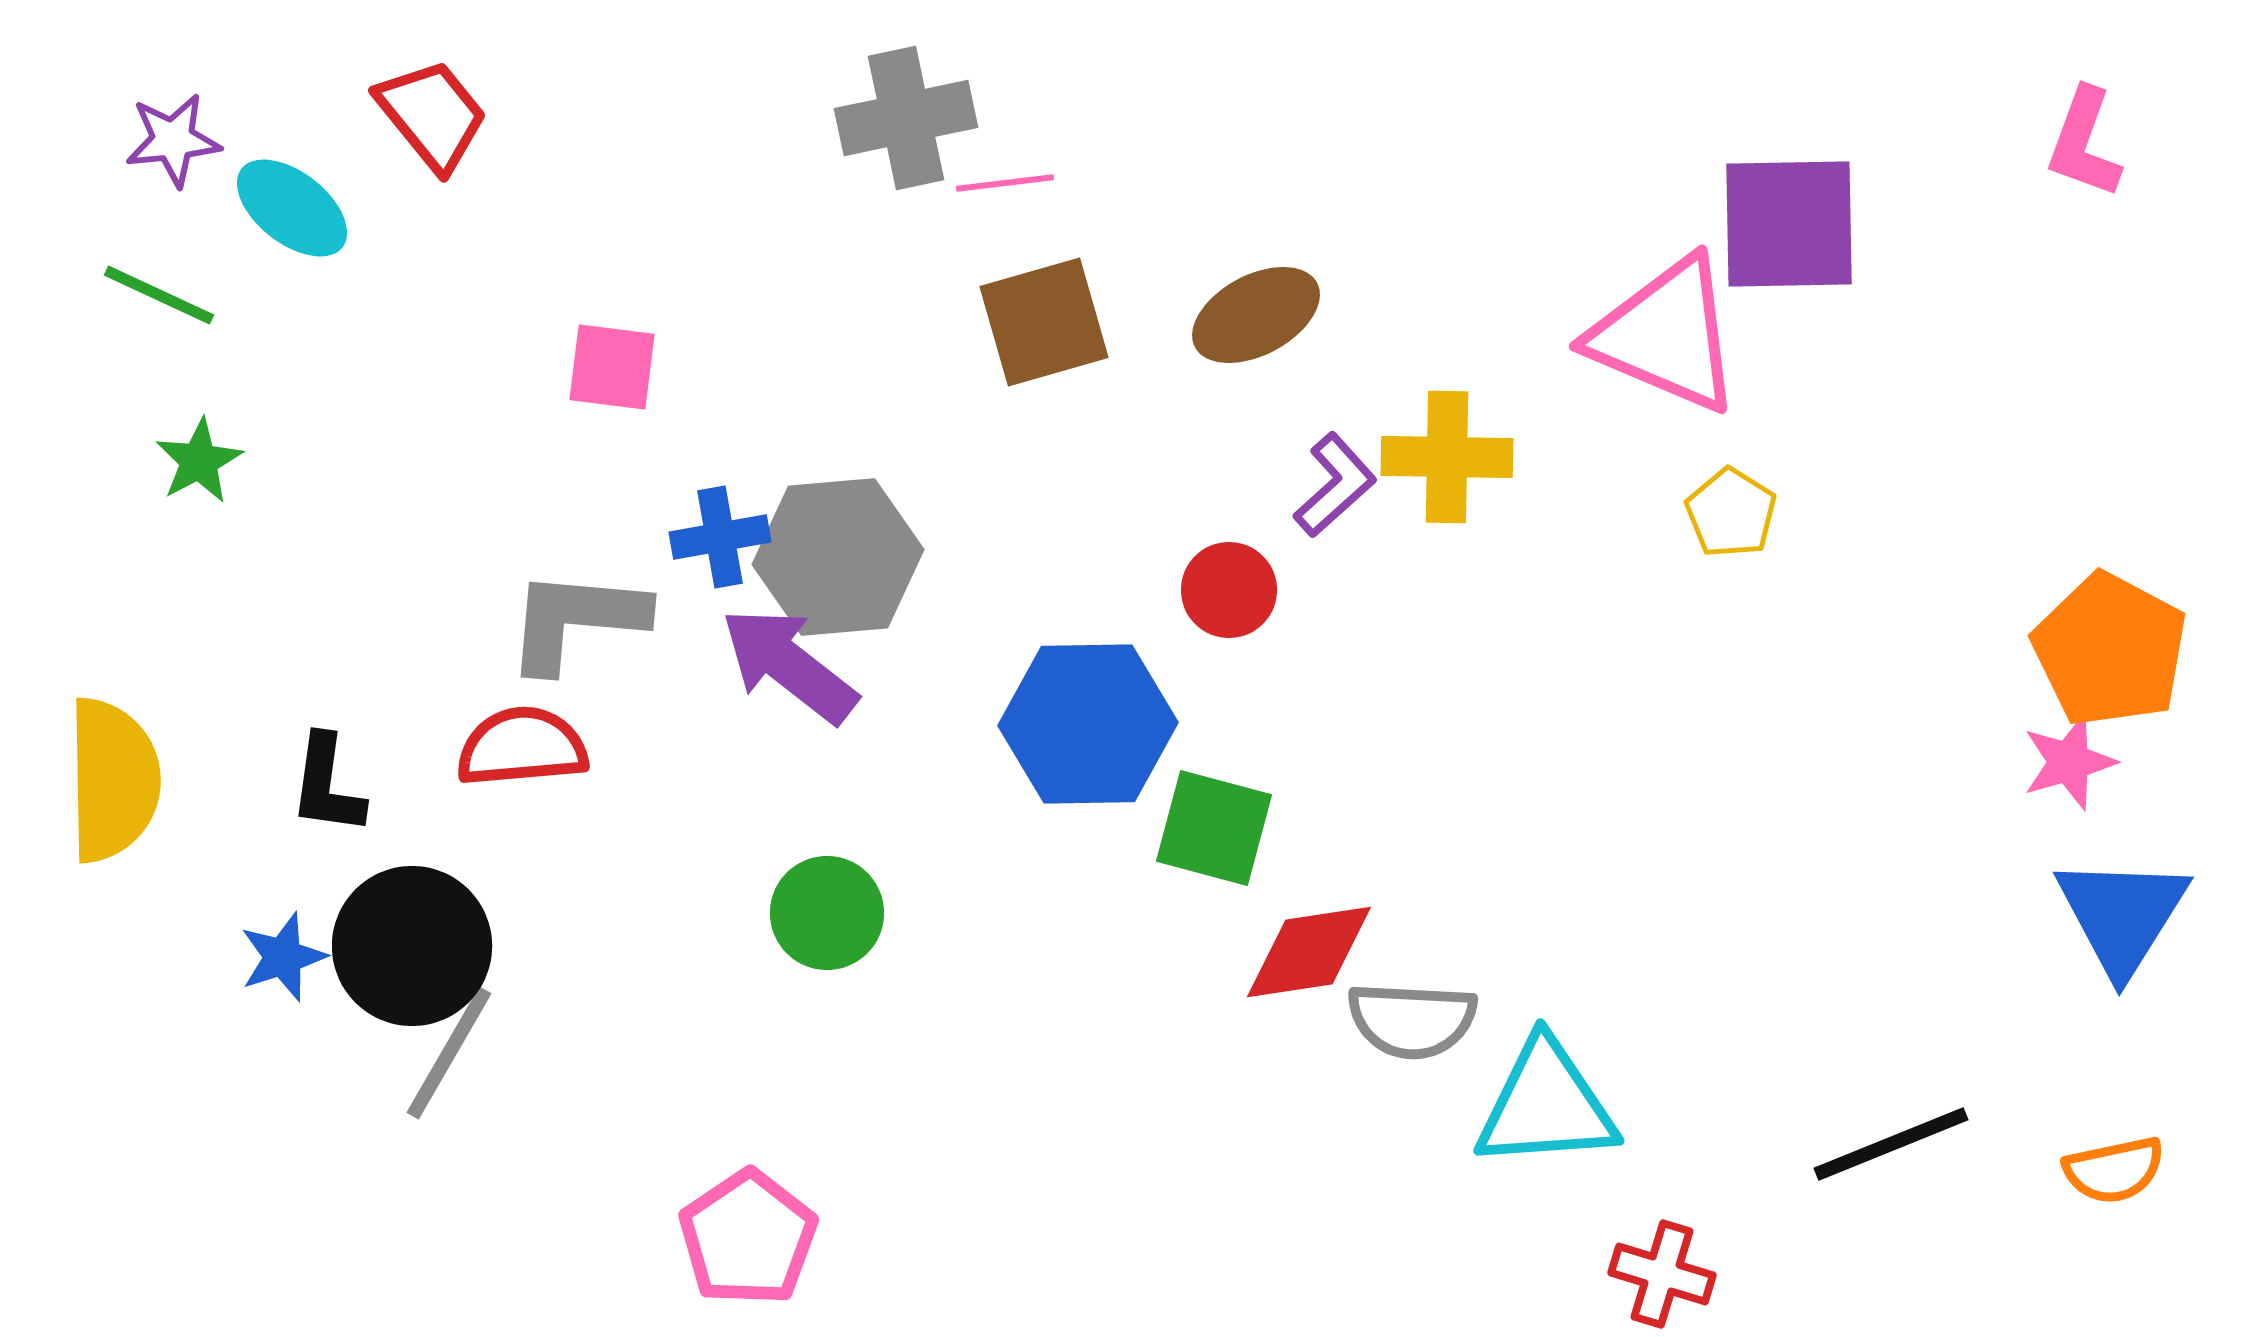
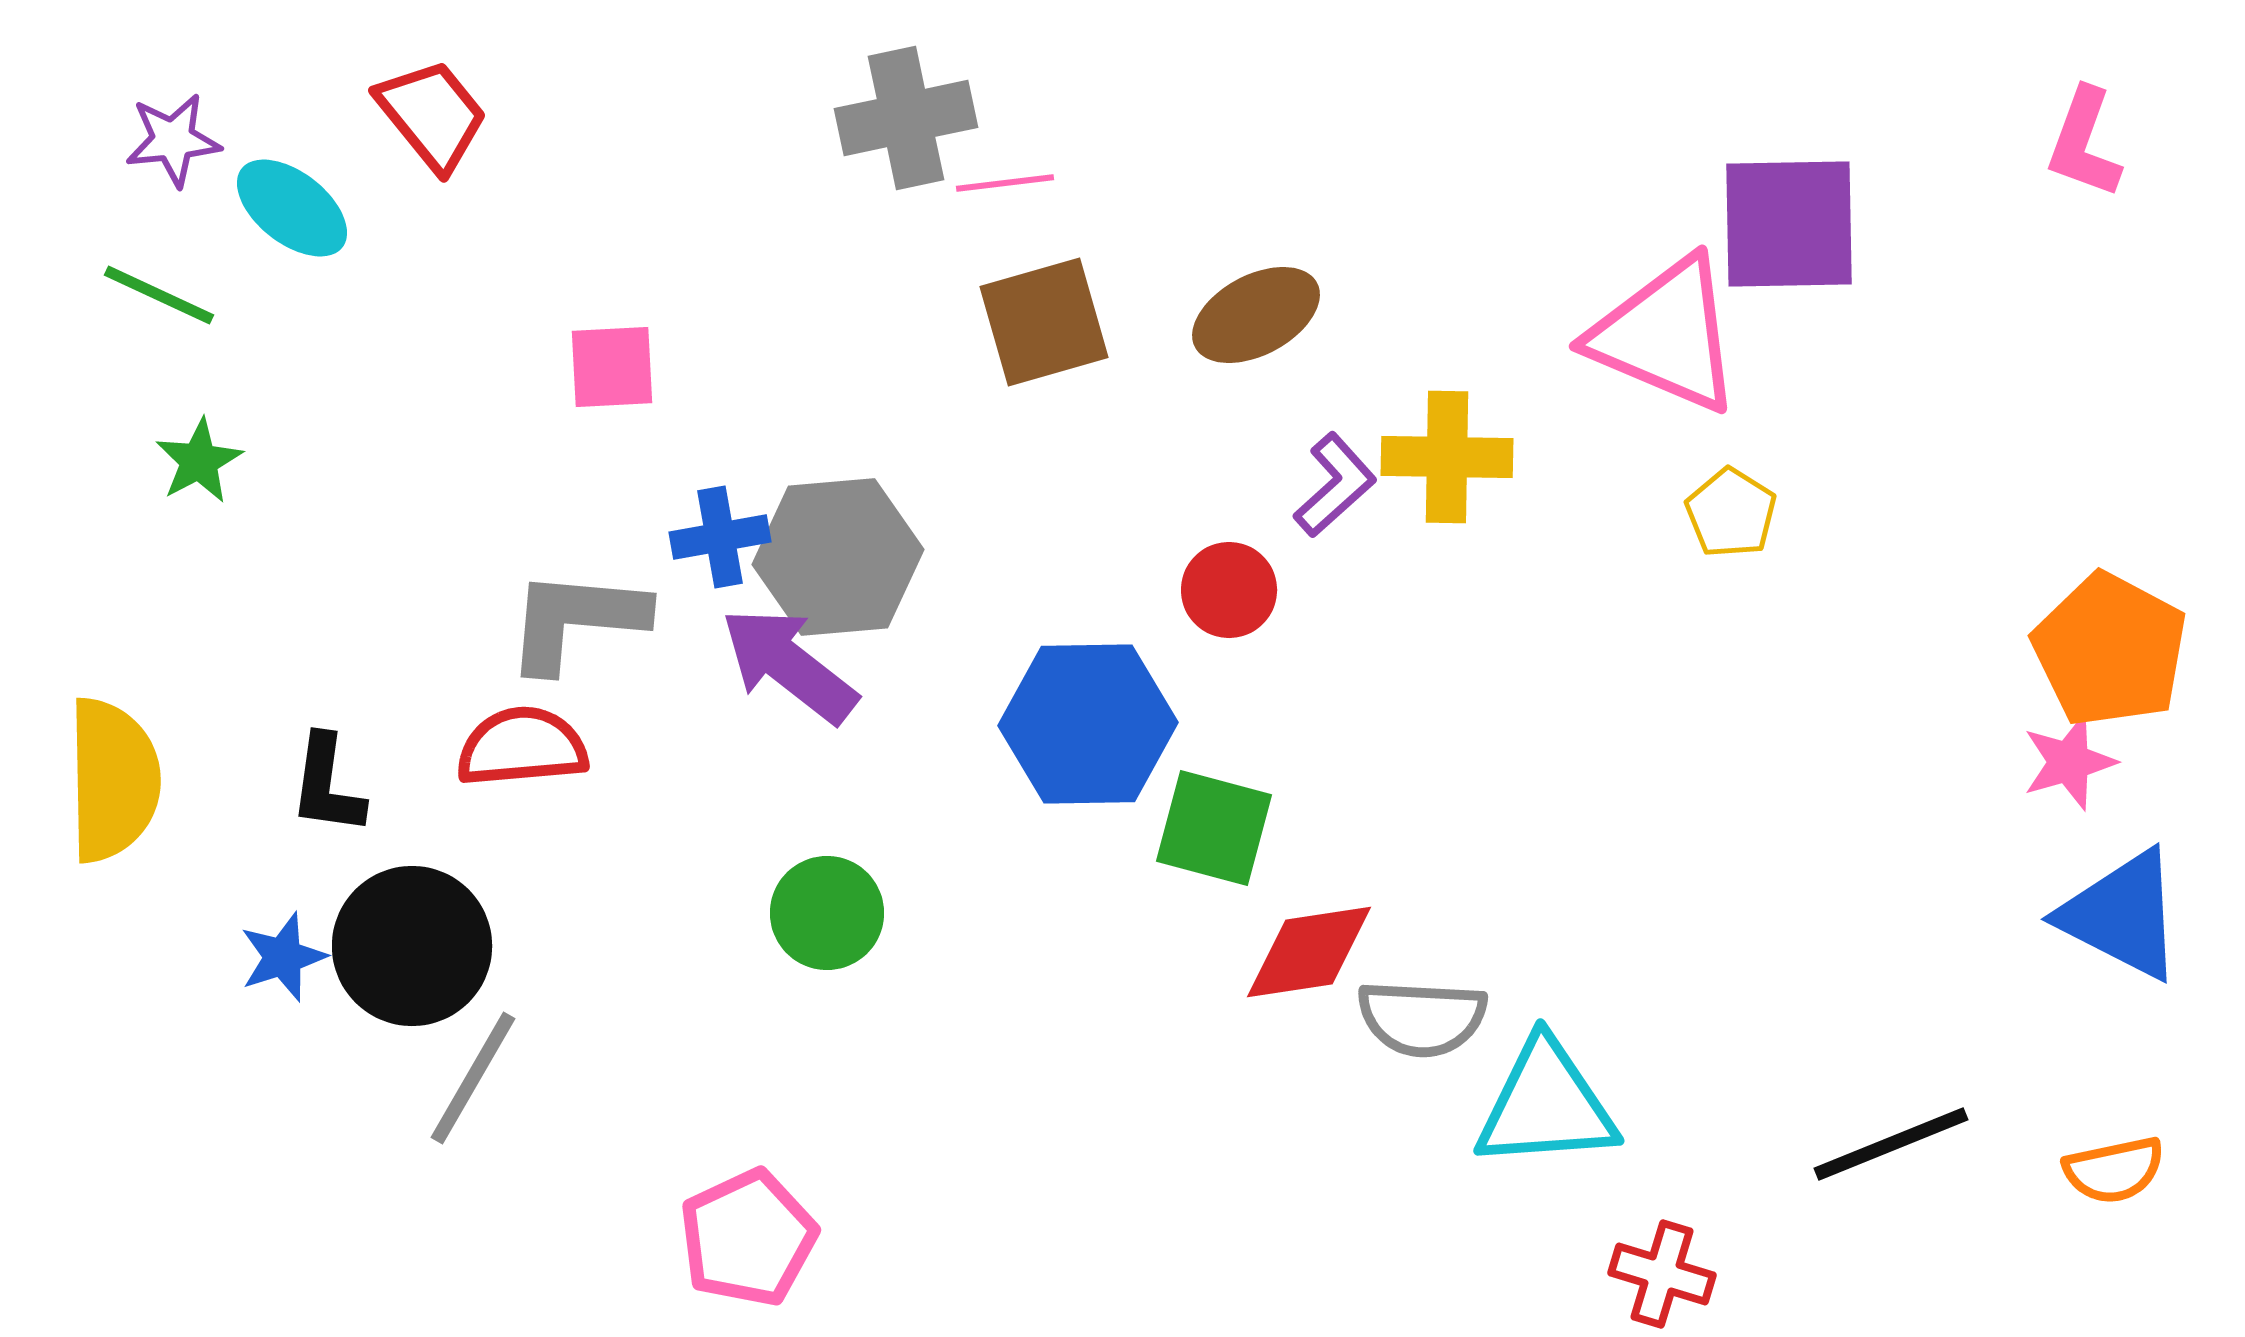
pink square: rotated 10 degrees counterclockwise
blue triangle: rotated 35 degrees counterclockwise
gray semicircle: moved 10 px right, 2 px up
gray line: moved 24 px right, 25 px down
pink pentagon: rotated 9 degrees clockwise
